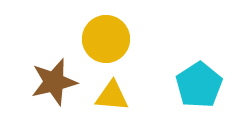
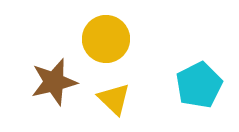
cyan pentagon: rotated 6 degrees clockwise
yellow triangle: moved 2 px right, 3 px down; rotated 39 degrees clockwise
